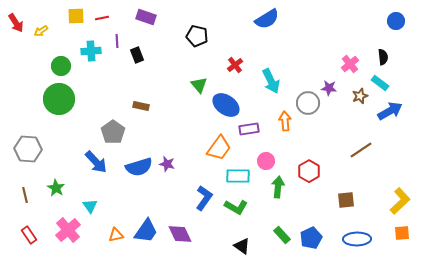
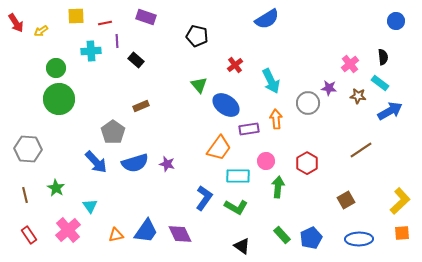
red line at (102, 18): moved 3 px right, 5 px down
black rectangle at (137, 55): moved 1 px left, 5 px down; rotated 28 degrees counterclockwise
green circle at (61, 66): moved 5 px left, 2 px down
brown star at (360, 96): moved 2 px left; rotated 28 degrees clockwise
brown rectangle at (141, 106): rotated 35 degrees counterclockwise
orange arrow at (285, 121): moved 9 px left, 2 px up
blue semicircle at (139, 167): moved 4 px left, 4 px up
red hexagon at (309, 171): moved 2 px left, 8 px up
brown square at (346, 200): rotated 24 degrees counterclockwise
blue ellipse at (357, 239): moved 2 px right
